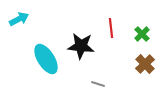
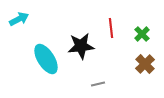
black star: rotated 12 degrees counterclockwise
gray line: rotated 32 degrees counterclockwise
